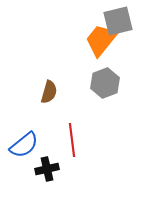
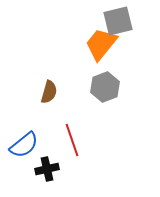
orange trapezoid: moved 4 px down
gray hexagon: moved 4 px down
red line: rotated 12 degrees counterclockwise
